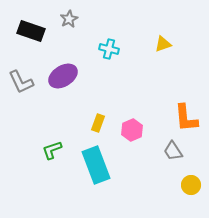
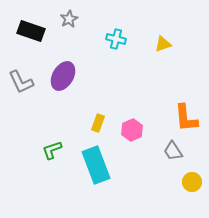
cyan cross: moved 7 px right, 10 px up
purple ellipse: rotated 28 degrees counterclockwise
yellow circle: moved 1 px right, 3 px up
